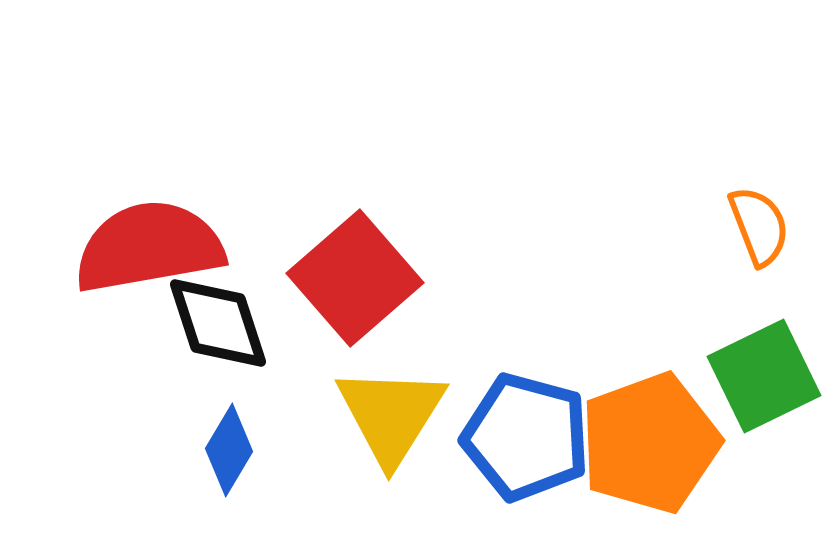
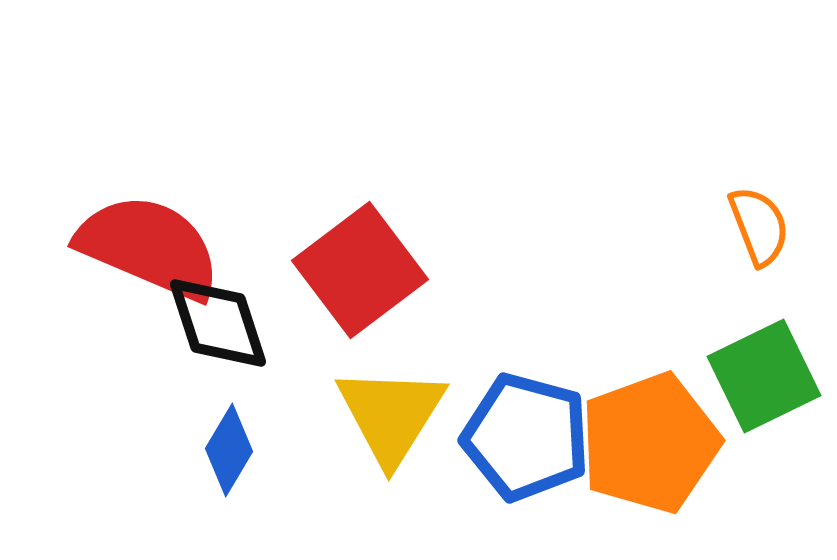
red semicircle: rotated 33 degrees clockwise
red square: moved 5 px right, 8 px up; rotated 4 degrees clockwise
